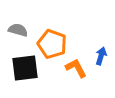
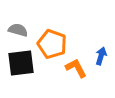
black square: moved 4 px left, 5 px up
